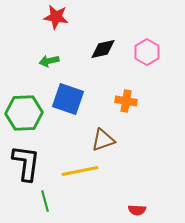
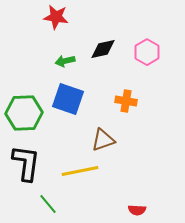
green arrow: moved 16 px right
green line: moved 3 px right, 3 px down; rotated 25 degrees counterclockwise
